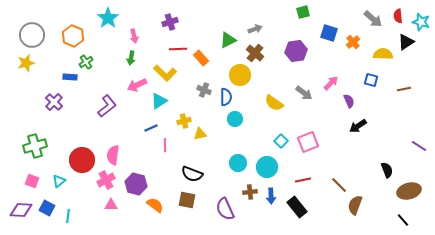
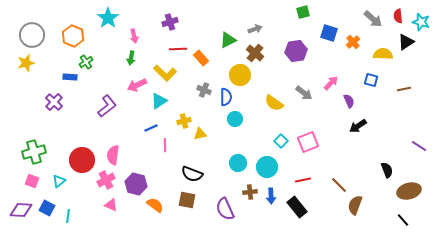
green cross at (35, 146): moved 1 px left, 6 px down
pink triangle at (111, 205): rotated 24 degrees clockwise
